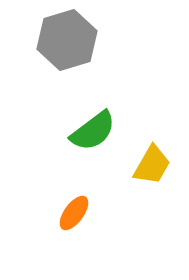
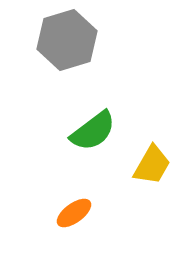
orange ellipse: rotated 18 degrees clockwise
